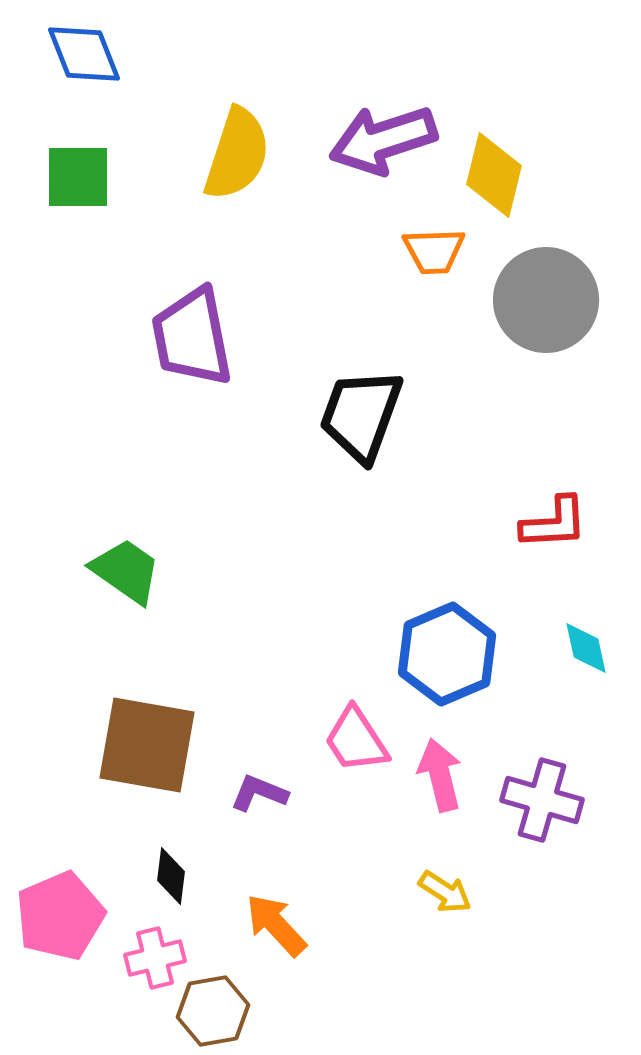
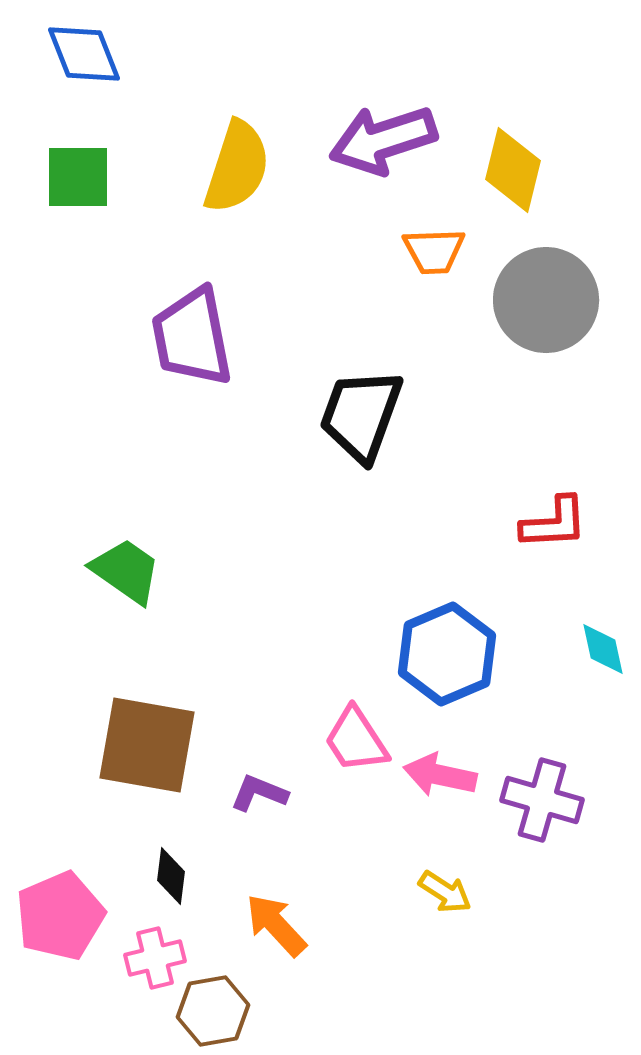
yellow semicircle: moved 13 px down
yellow diamond: moved 19 px right, 5 px up
cyan diamond: moved 17 px right, 1 px down
pink arrow: rotated 64 degrees counterclockwise
